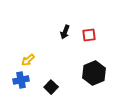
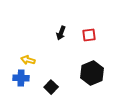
black arrow: moved 4 px left, 1 px down
yellow arrow: rotated 56 degrees clockwise
black hexagon: moved 2 px left
blue cross: moved 2 px up; rotated 14 degrees clockwise
